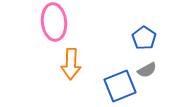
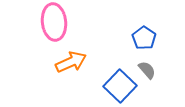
orange arrow: moved 2 px up; rotated 116 degrees counterclockwise
gray semicircle: rotated 102 degrees counterclockwise
blue square: rotated 24 degrees counterclockwise
